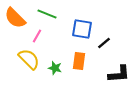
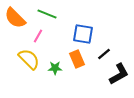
blue square: moved 1 px right, 5 px down
pink line: moved 1 px right
black line: moved 11 px down
orange rectangle: moved 2 px left, 2 px up; rotated 30 degrees counterclockwise
green star: rotated 16 degrees counterclockwise
black L-shape: rotated 25 degrees counterclockwise
